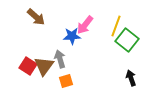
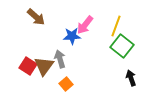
green square: moved 5 px left, 6 px down
orange square: moved 3 px down; rotated 24 degrees counterclockwise
